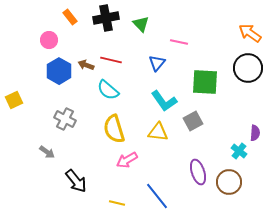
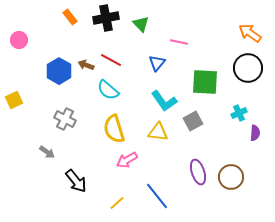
pink circle: moved 30 px left
red line: rotated 15 degrees clockwise
cyan cross: moved 38 px up; rotated 28 degrees clockwise
brown circle: moved 2 px right, 5 px up
yellow line: rotated 56 degrees counterclockwise
